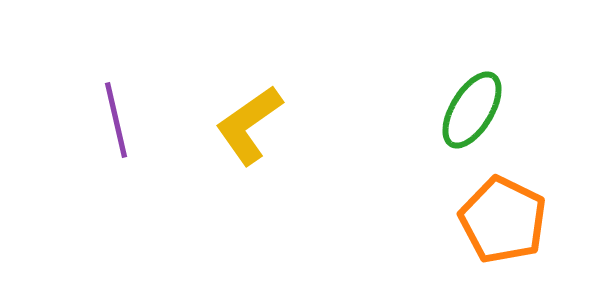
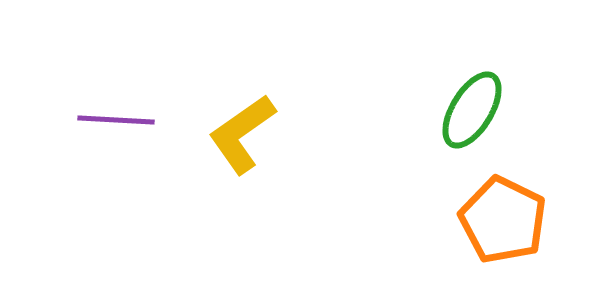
purple line: rotated 74 degrees counterclockwise
yellow L-shape: moved 7 px left, 9 px down
